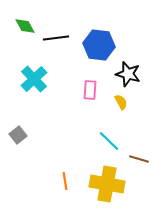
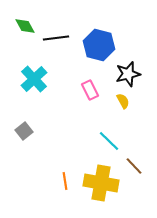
blue hexagon: rotated 8 degrees clockwise
black star: rotated 30 degrees counterclockwise
pink rectangle: rotated 30 degrees counterclockwise
yellow semicircle: moved 2 px right, 1 px up
gray square: moved 6 px right, 4 px up
brown line: moved 5 px left, 7 px down; rotated 30 degrees clockwise
yellow cross: moved 6 px left, 1 px up
